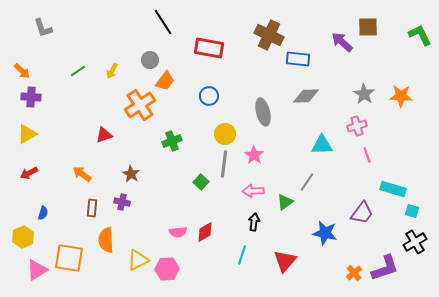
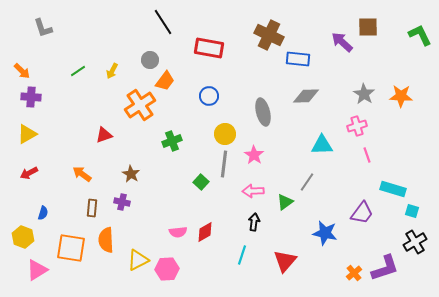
yellow hexagon at (23, 237): rotated 15 degrees counterclockwise
orange square at (69, 258): moved 2 px right, 10 px up
